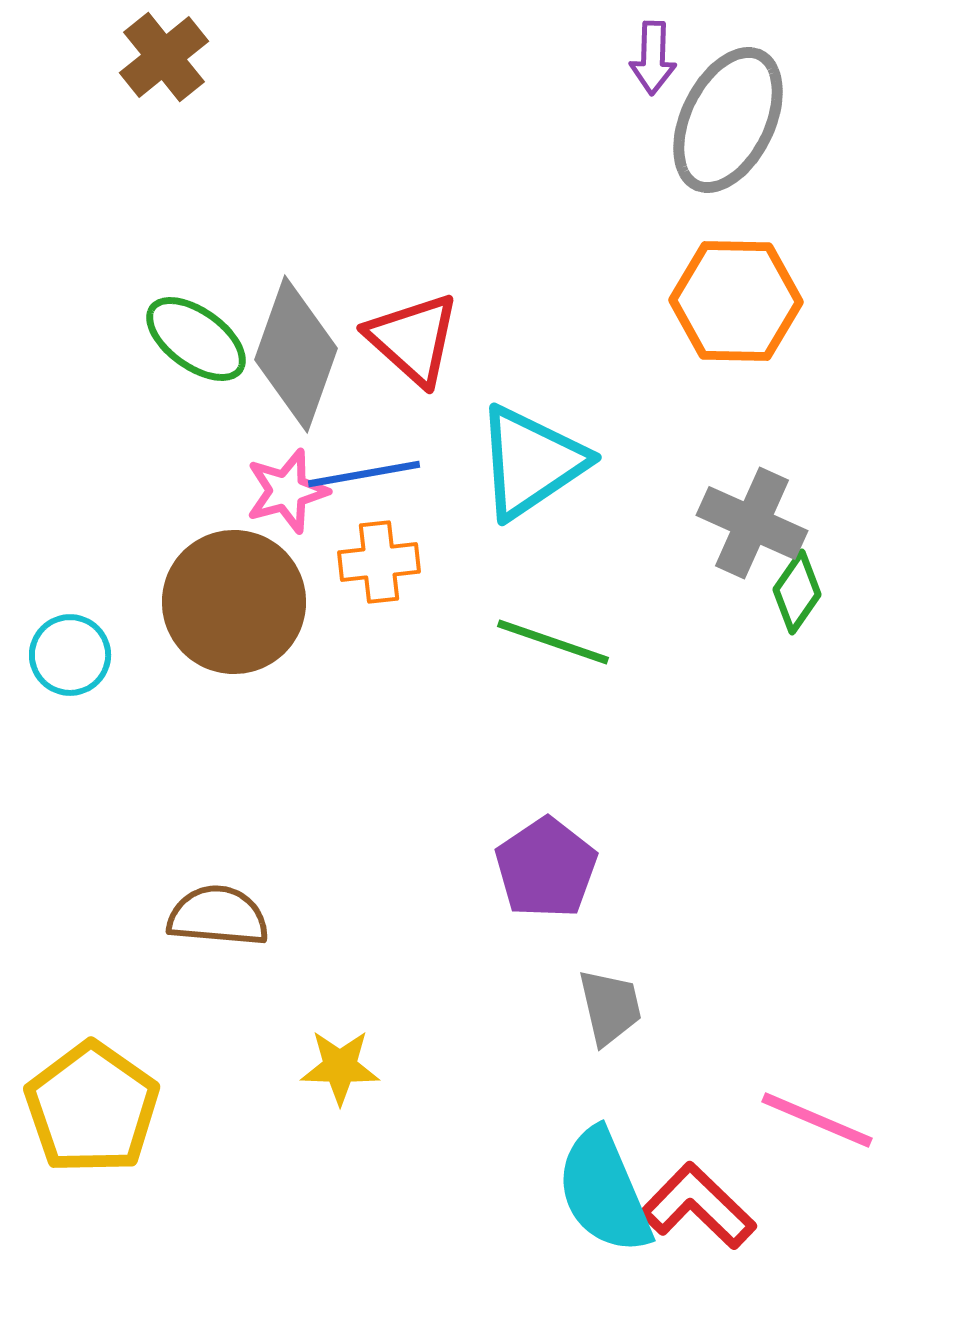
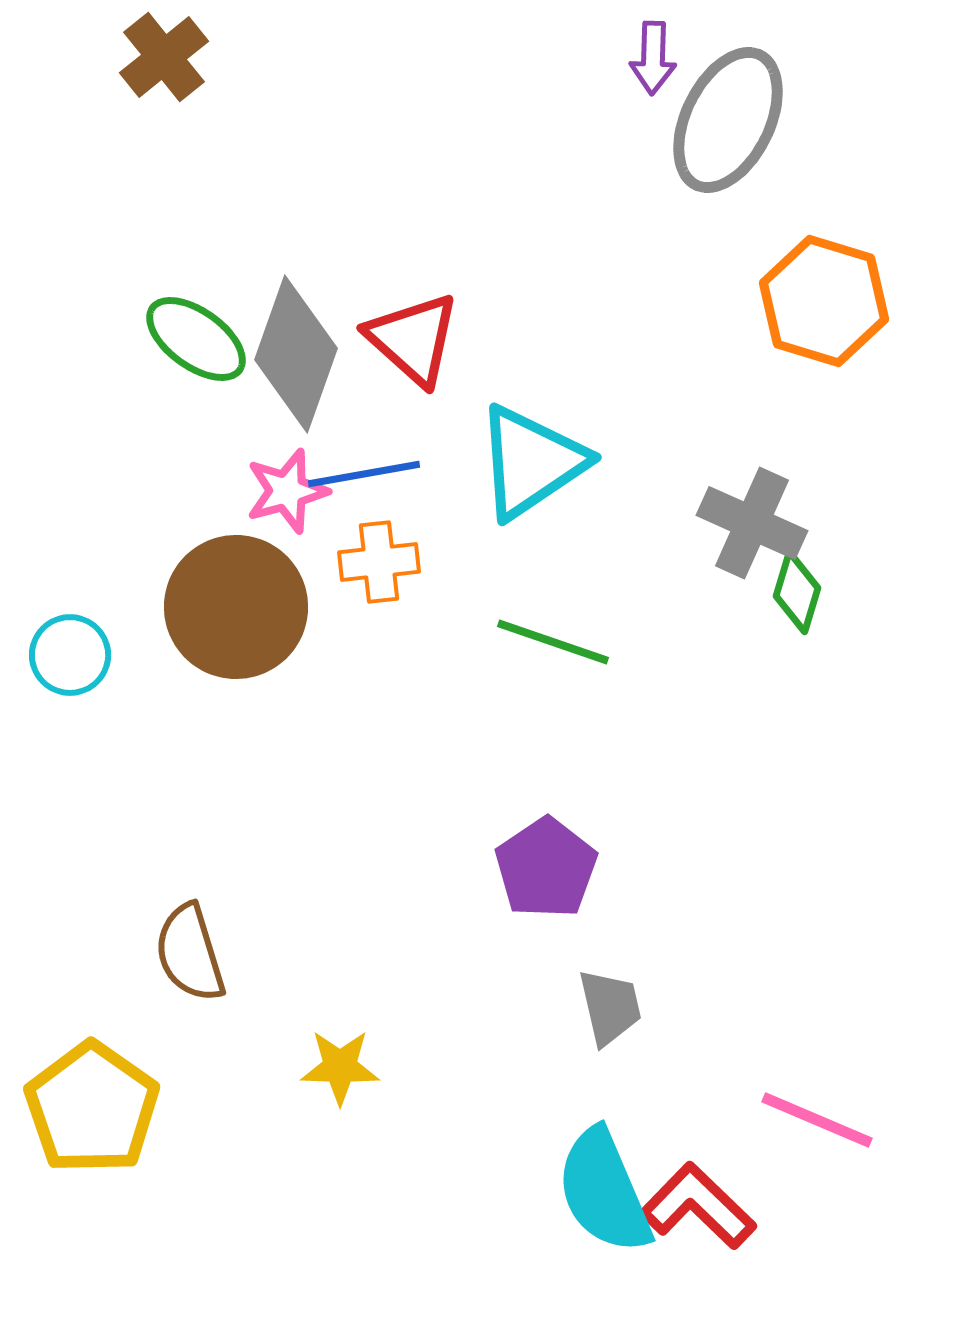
orange hexagon: moved 88 px right; rotated 16 degrees clockwise
green diamond: rotated 18 degrees counterclockwise
brown circle: moved 2 px right, 5 px down
brown semicircle: moved 28 px left, 37 px down; rotated 112 degrees counterclockwise
